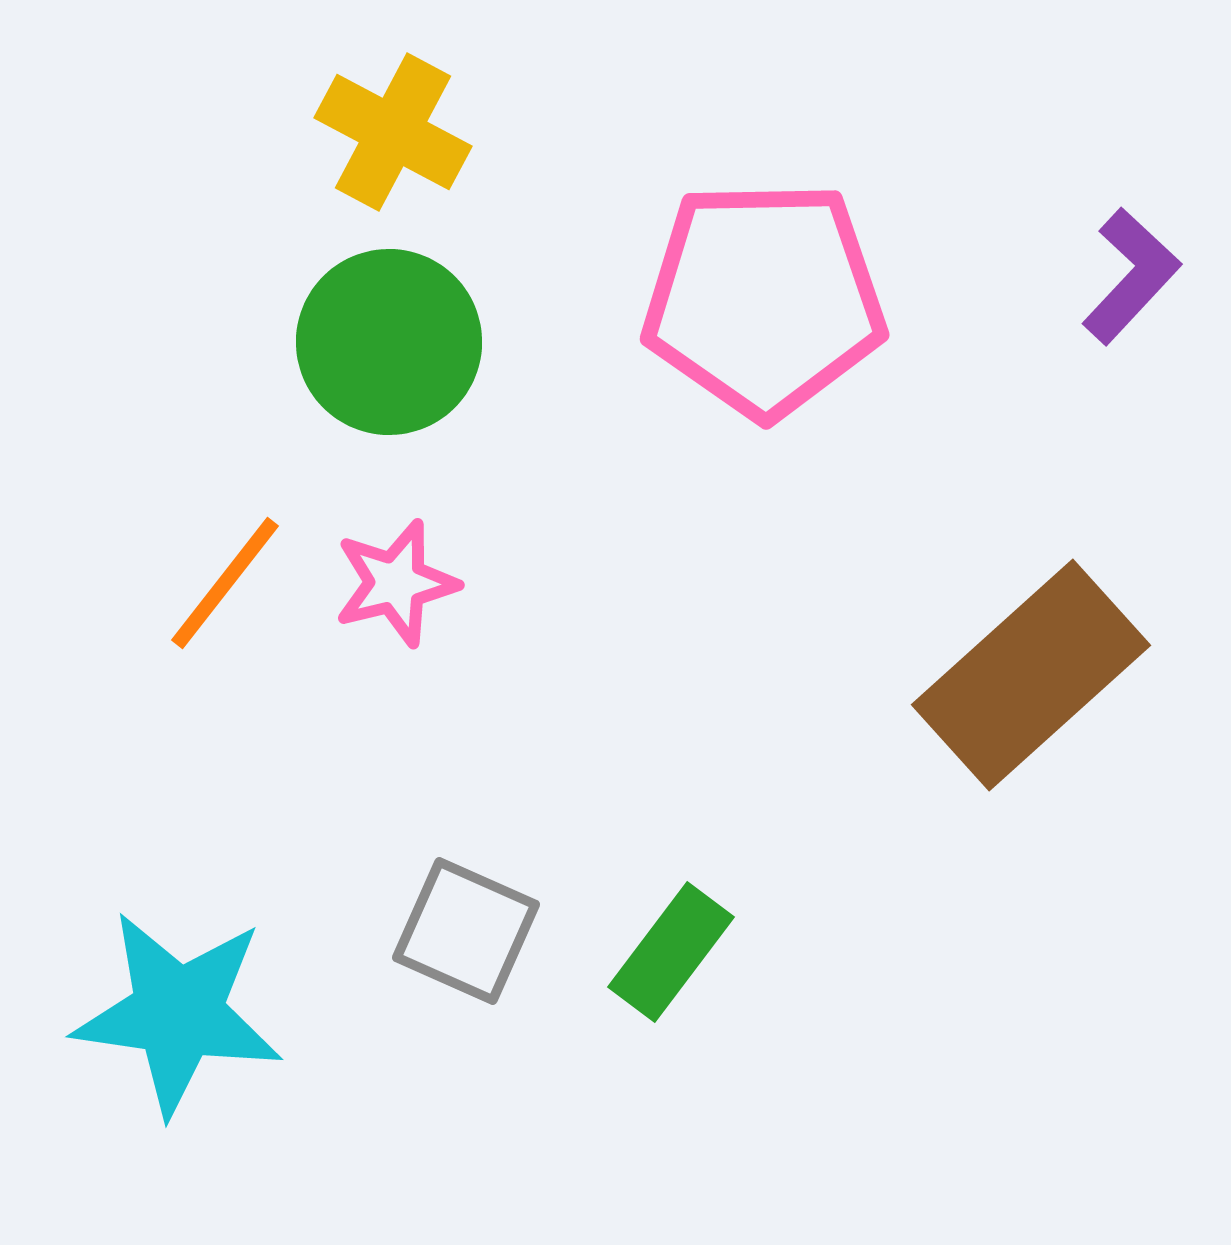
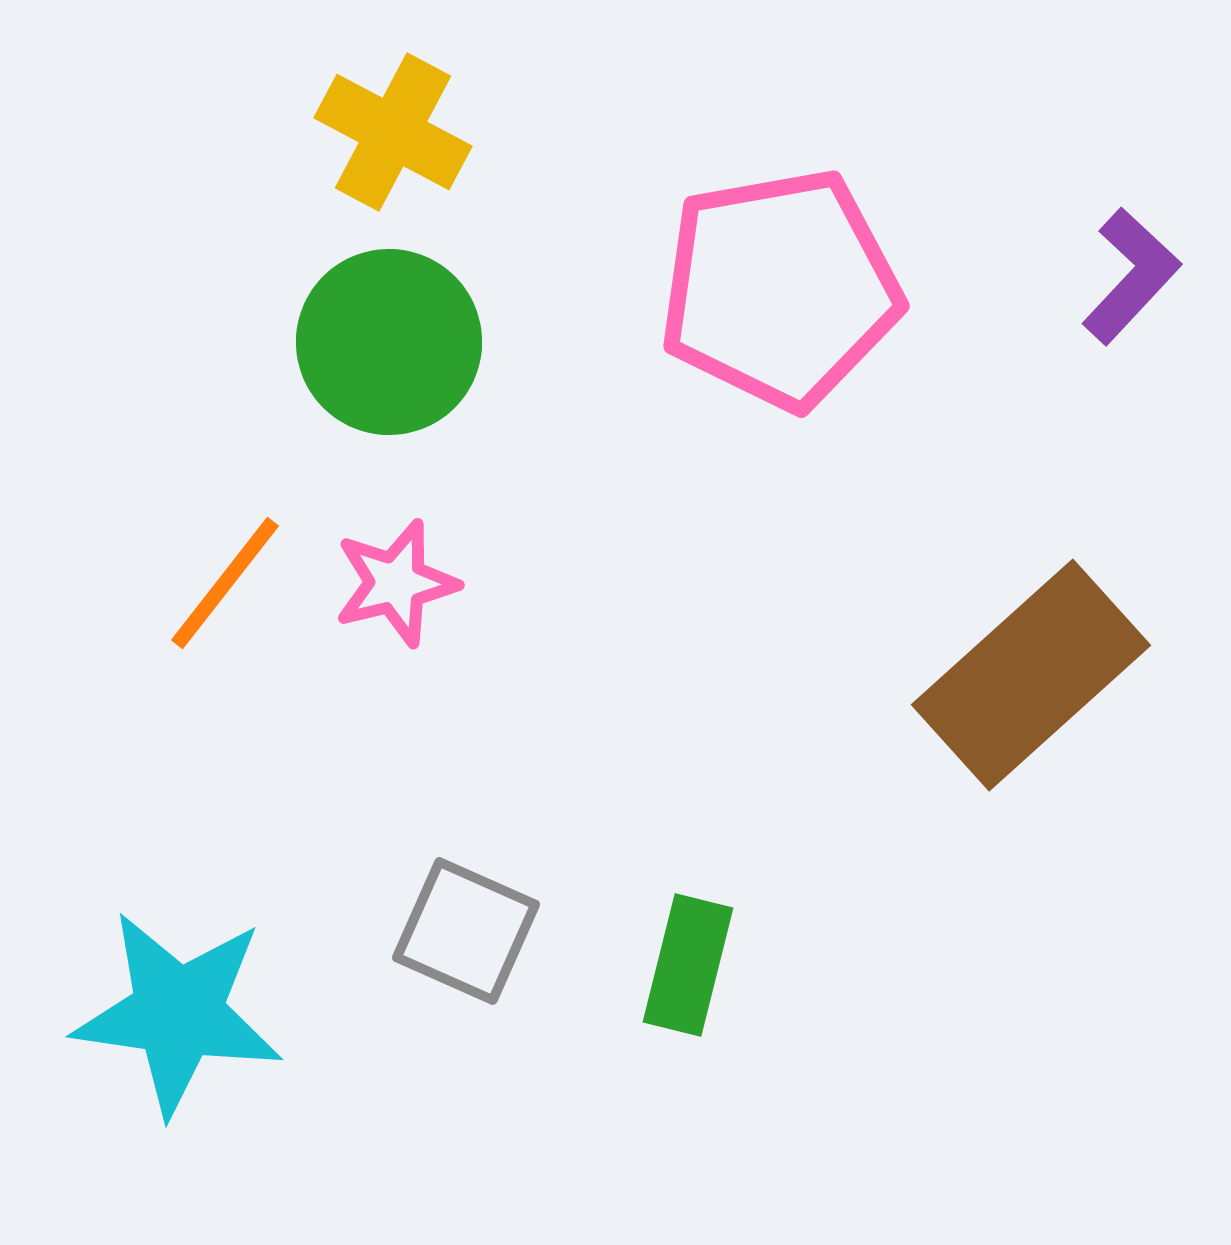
pink pentagon: moved 16 px right, 10 px up; rotated 9 degrees counterclockwise
green rectangle: moved 17 px right, 13 px down; rotated 23 degrees counterclockwise
